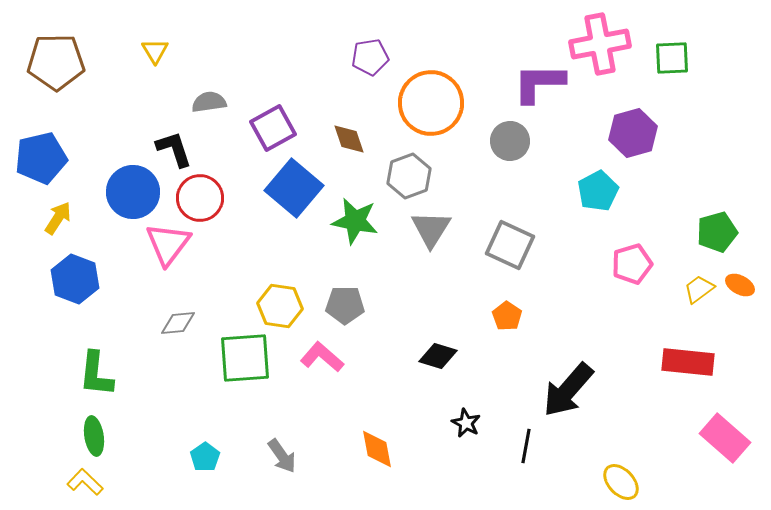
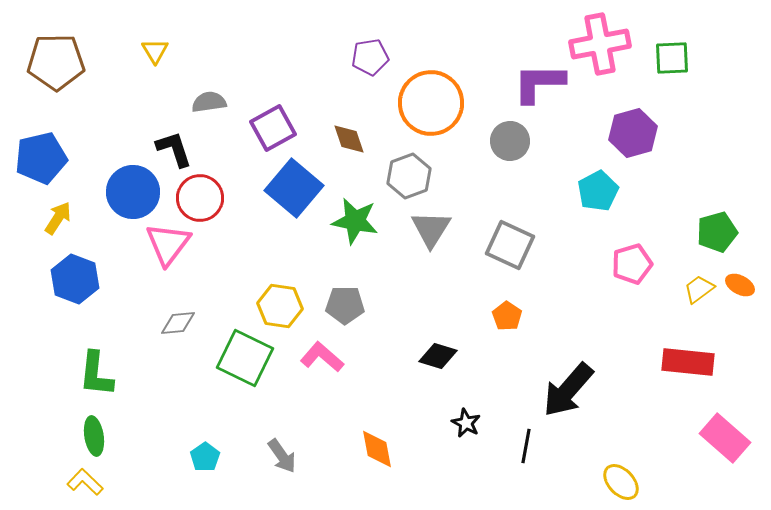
green square at (245, 358): rotated 30 degrees clockwise
